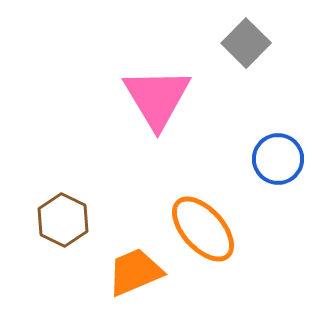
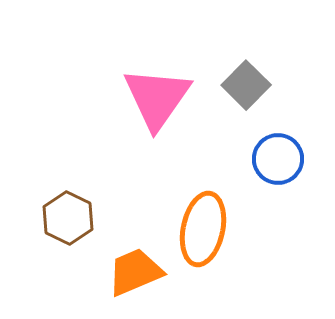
gray square: moved 42 px down
pink triangle: rotated 6 degrees clockwise
brown hexagon: moved 5 px right, 2 px up
orange ellipse: rotated 54 degrees clockwise
